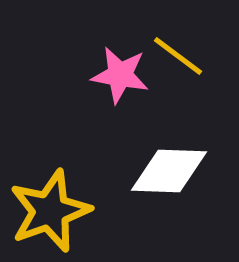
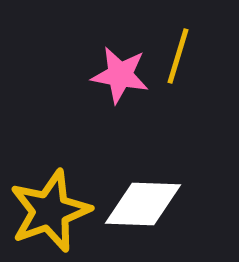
yellow line: rotated 70 degrees clockwise
white diamond: moved 26 px left, 33 px down
